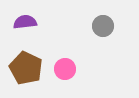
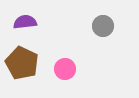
brown pentagon: moved 4 px left, 5 px up
